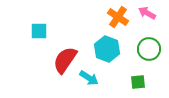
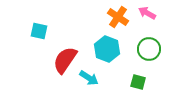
cyan square: rotated 12 degrees clockwise
green square: rotated 21 degrees clockwise
